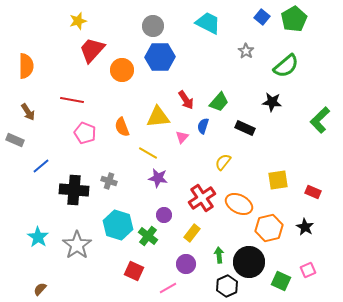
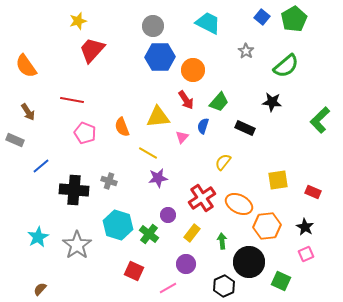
orange semicircle at (26, 66): rotated 145 degrees clockwise
orange circle at (122, 70): moved 71 px right
purple star at (158, 178): rotated 18 degrees counterclockwise
purple circle at (164, 215): moved 4 px right
orange hexagon at (269, 228): moved 2 px left, 2 px up; rotated 8 degrees clockwise
green cross at (148, 236): moved 1 px right, 2 px up
cyan star at (38, 237): rotated 10 degrees clockwise
green arrow at (219, 255): moved 3 px right, 14 px up
pink square at (308, 270): moved 2 px left, 16 px up
black hexagon at (227, 286): moved 3 px left
